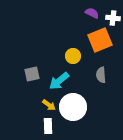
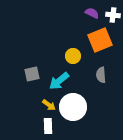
white cross: moved 3 px up
